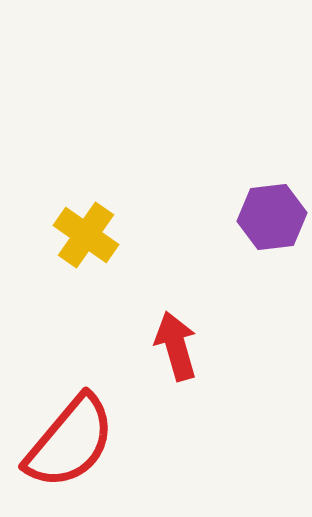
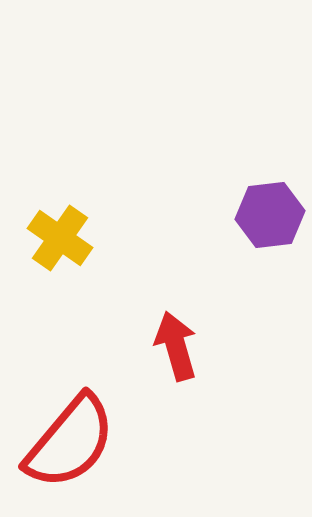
purple hexagon: moved 2 px left, 2 px up
yellow cross: moved 26 px left, 3 px down
